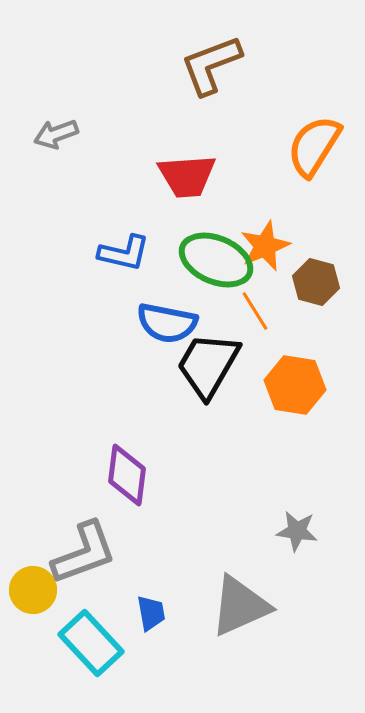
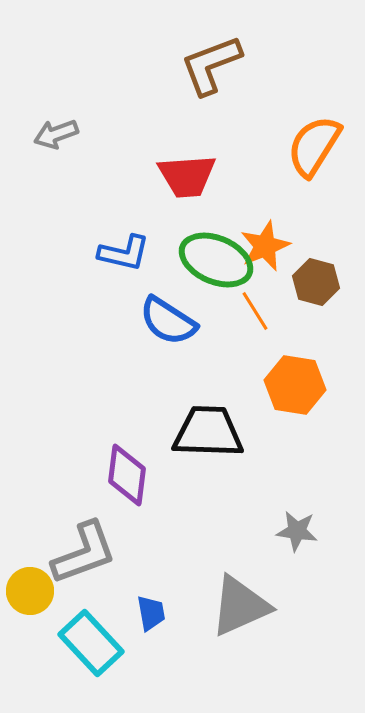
blue semicircle: moved 1 px right, 2 px up; rotated 22 degrees clockwise
black trapezoid: moved 67 px down; rotated 62 degrees clockwise
yellow circle: moved 3 px left, 1 px down
